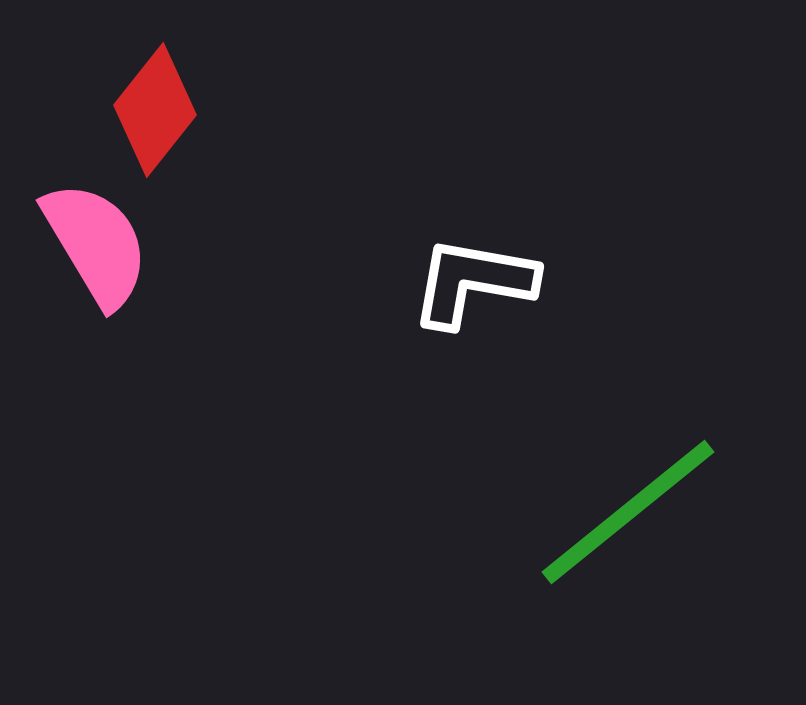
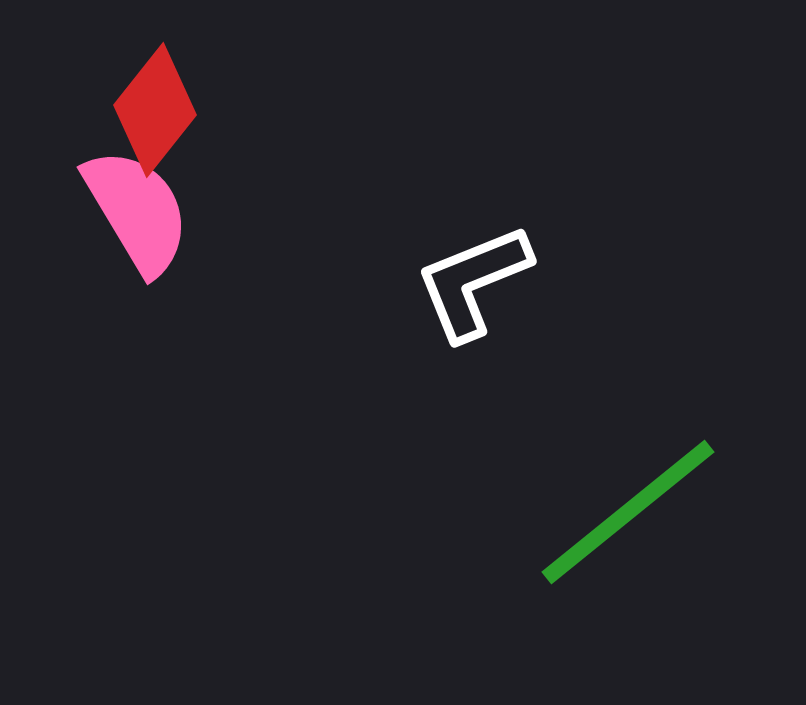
pink semicircle: moved 41 px right, 33 px up
white L-shape: rotated 32 degrees counterclockwise
